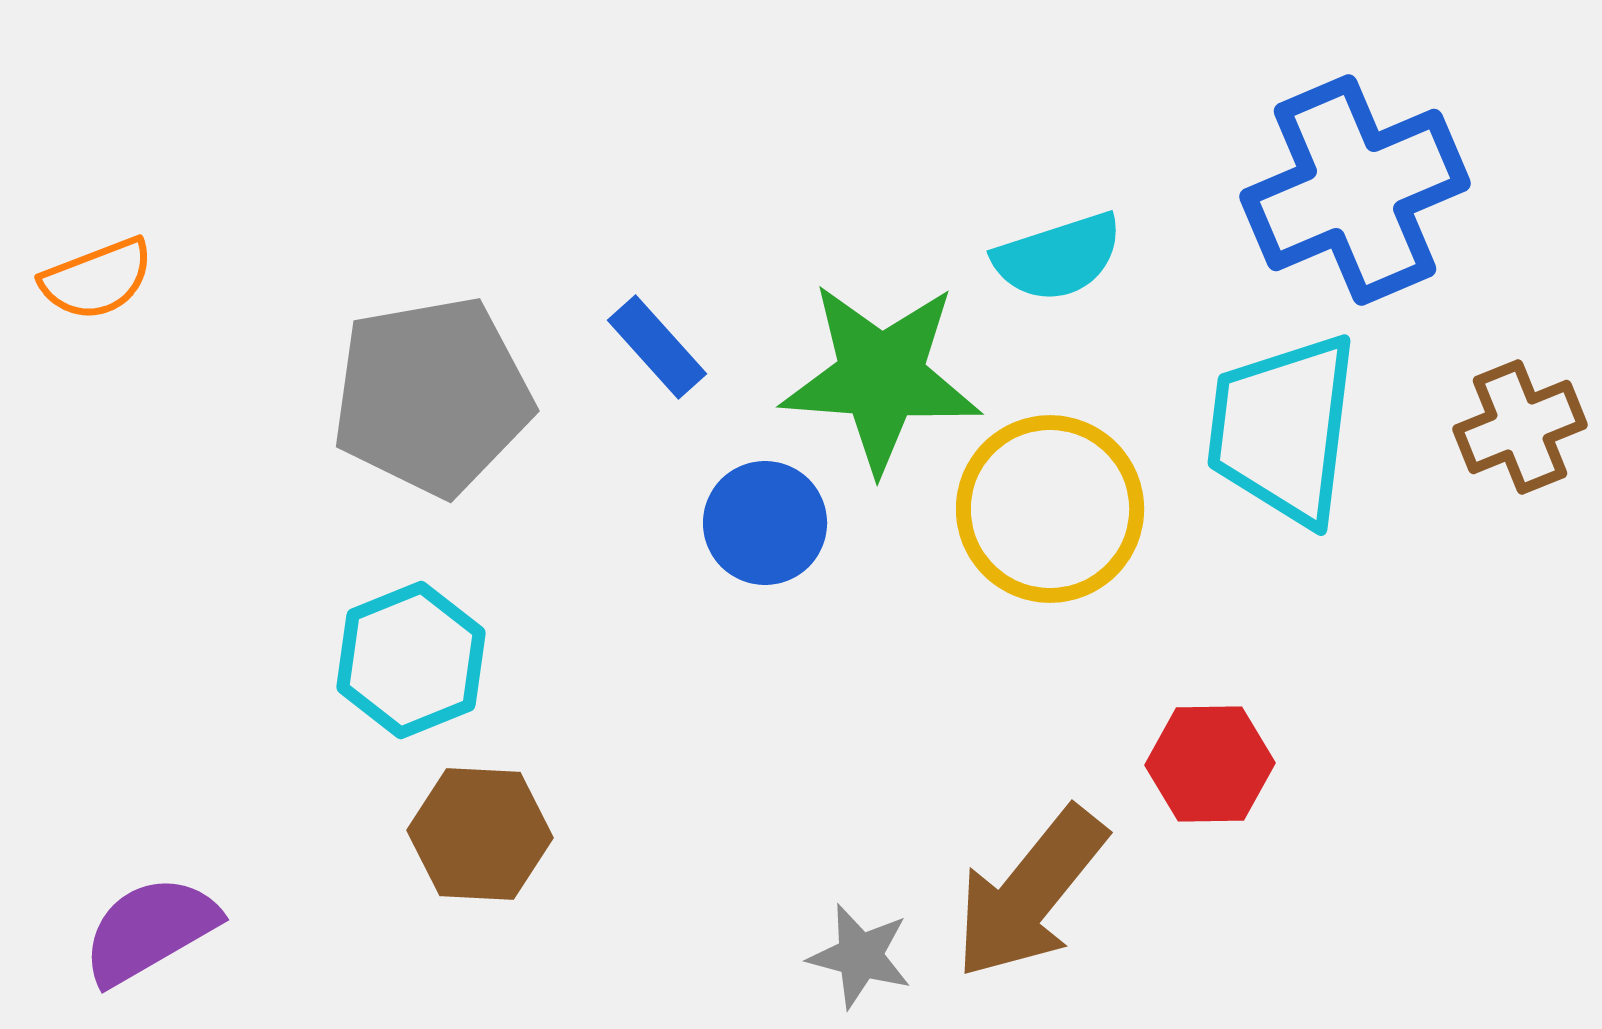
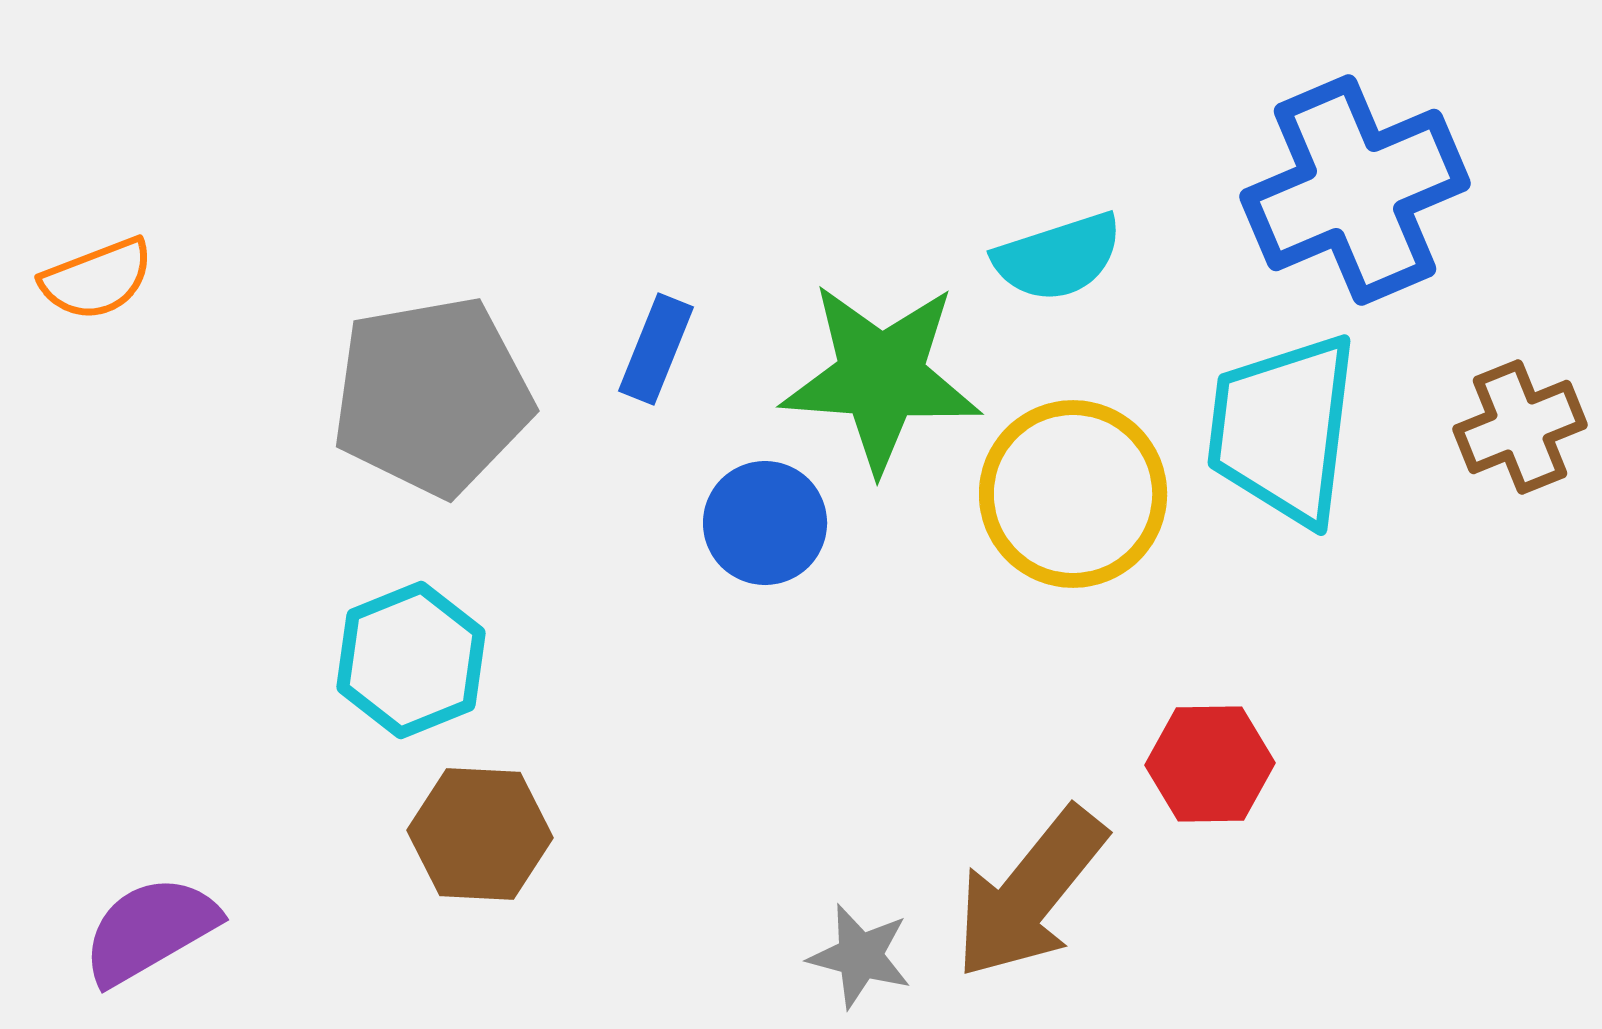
blue rectangle: moved 1 px left, 2 px down; rotated 64 degrees clockwise
yellow circle: moved 23 px right, 15 px up
